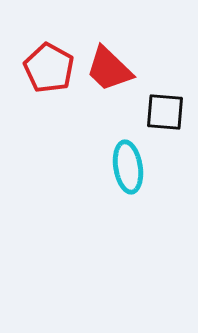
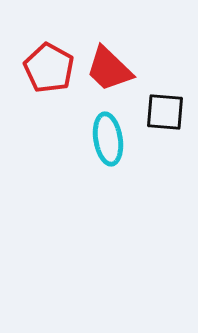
cyan ellipse: moved 20 px left, 28 px up
